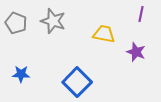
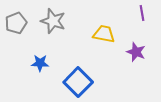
purple line: moved 1 px right, 1 px up; rotated 21 degrees counterclockwise
gray pentagon: rotated 30 degrees clockwise
blue star: moved 19 px right, 11 px up
blue square: moved 1 px right
